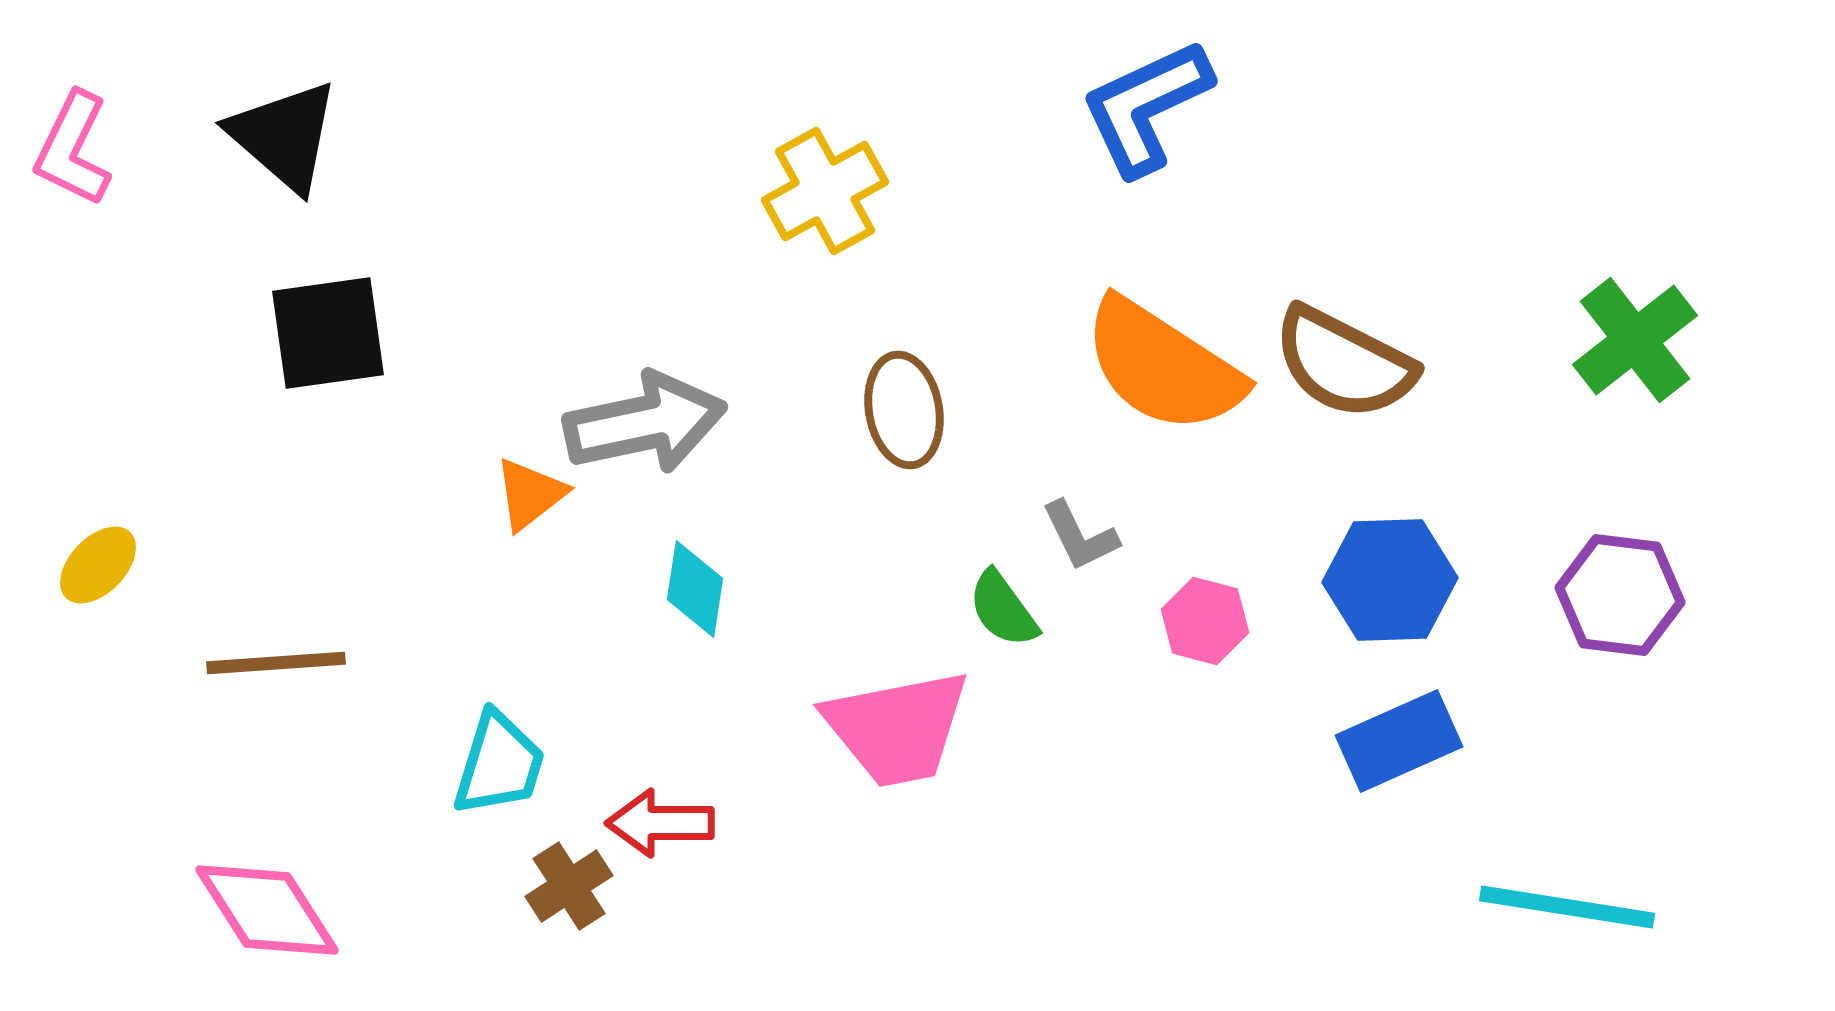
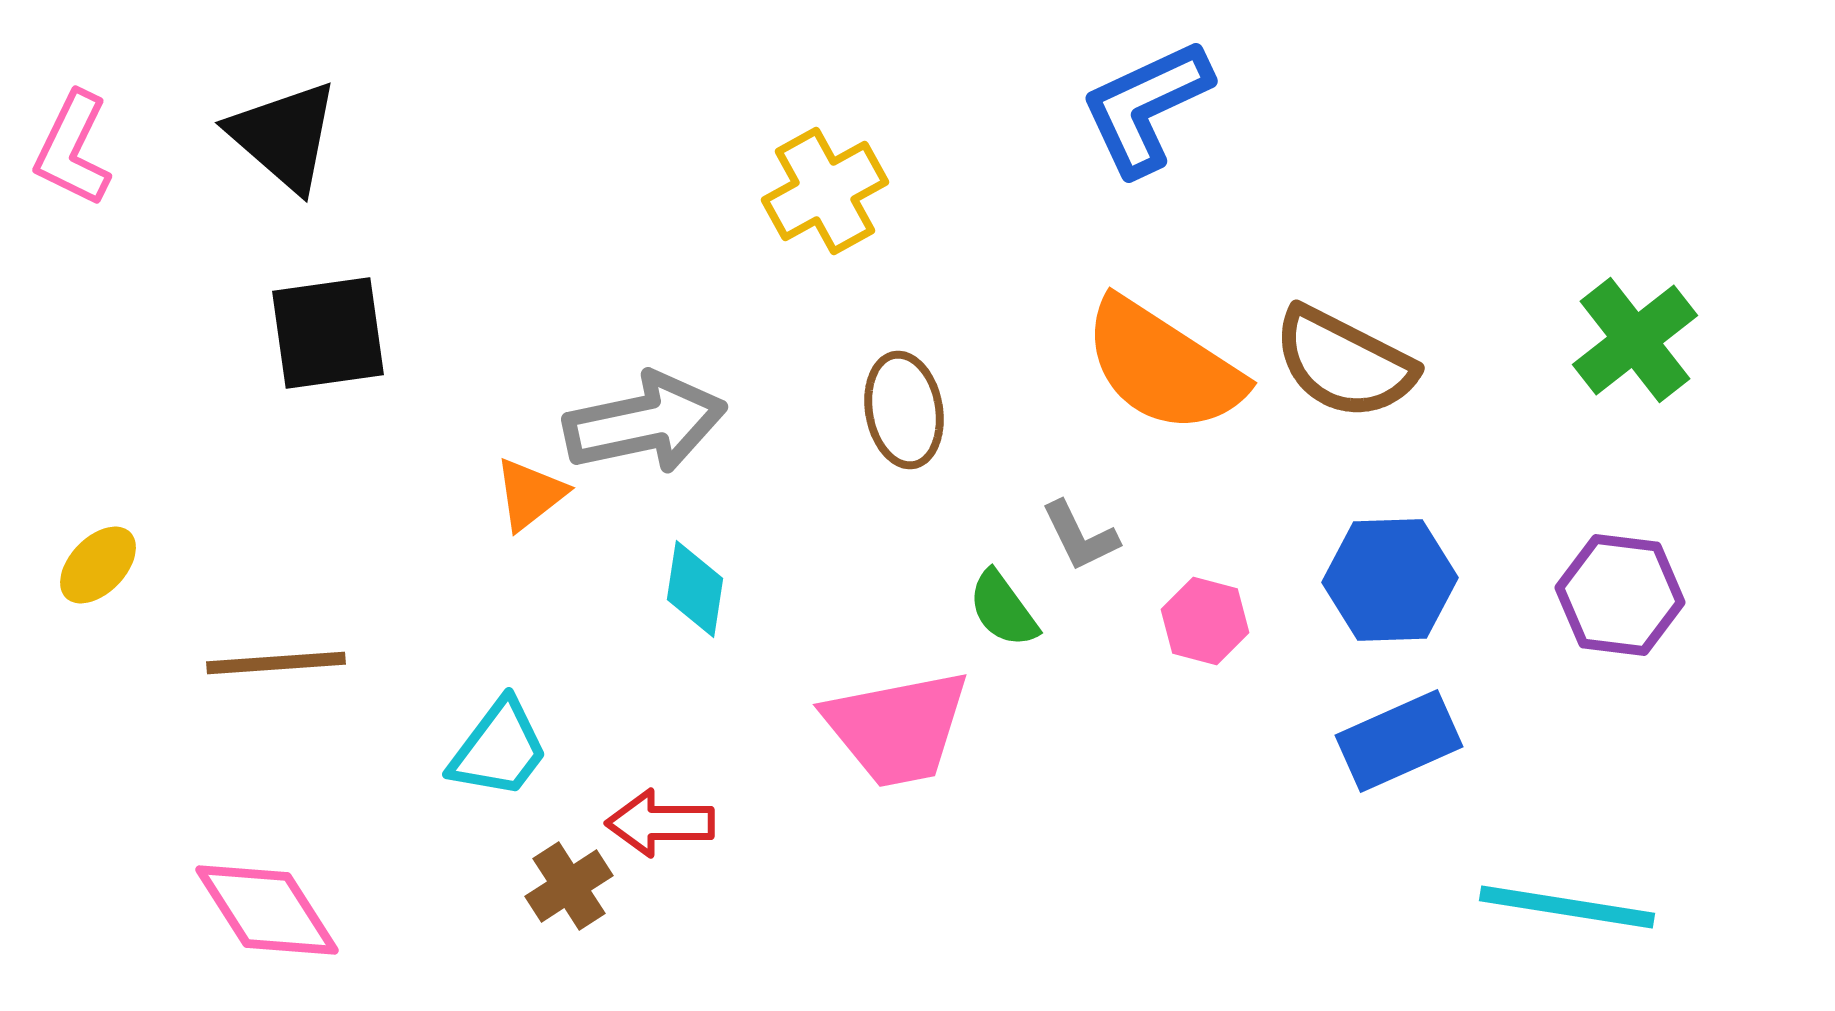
cyan trapezoid: moved 15 px up; rotated 20 degrees clockwise
